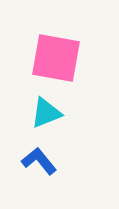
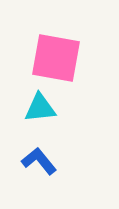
cyan triangle: moved 6 px left, 5 px up; rotated 16 degrees clockwise
